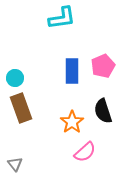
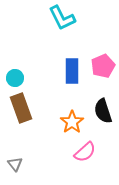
cyan L-shape: rotated 72 degrees clockwise
